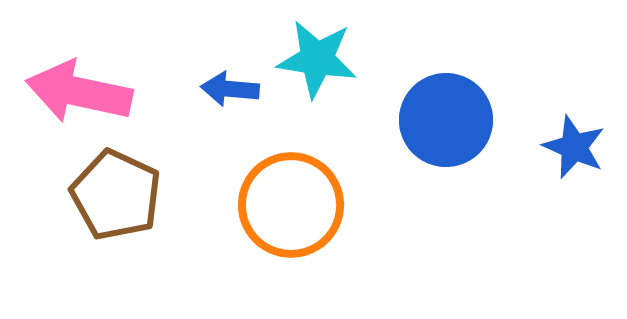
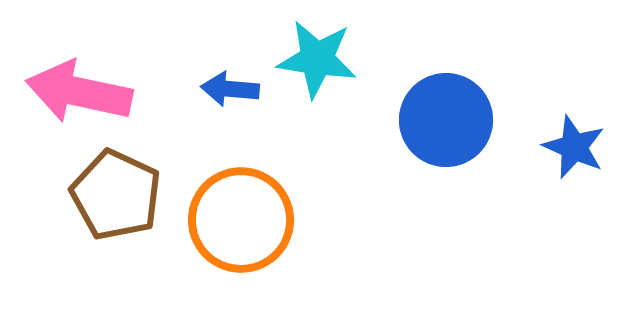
orange circle: moved 50 px left, 15 px down
